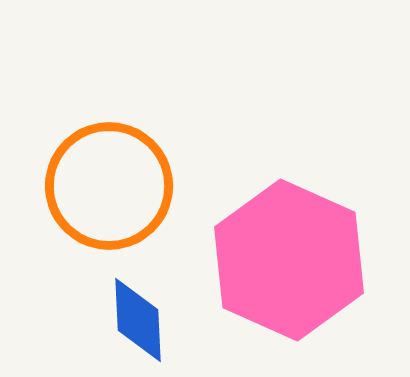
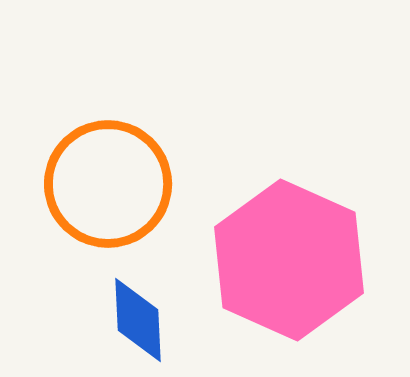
orange circle: moved 1 px left, 2 px up
